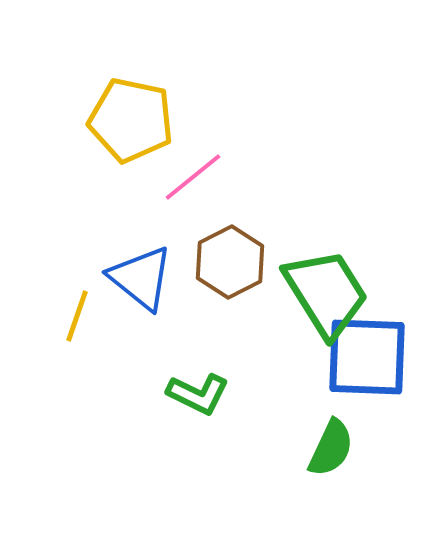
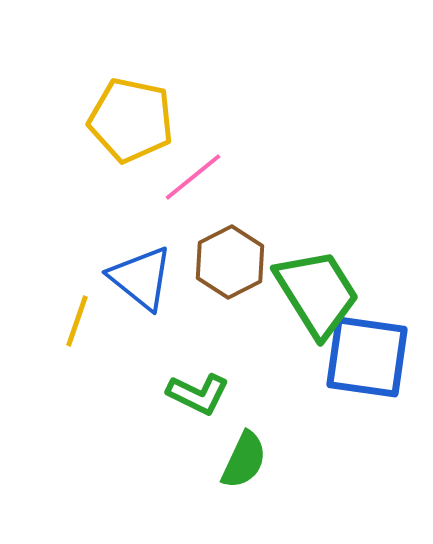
green trapezoid: moved 9 px left
yellow line: moved 5 px down
blue square: rotated 6 degrees clockwise
green semicircle: moved 87 px left, 12 px down
